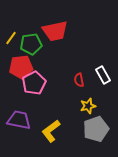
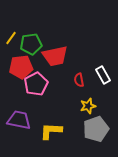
red trapezoid: moved 25 px down
pink pentagon: moved 2 px right, 1 px down
yellow L-shape: rotated 40 degrees clockwise
